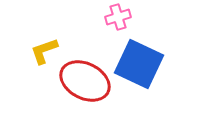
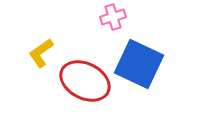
pink cross: moved 5 px left
yellow L-shape: moved 3 px left, 2 px down; rotated 16 degrees counterclockwise
